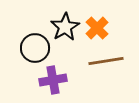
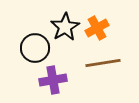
orange cross: rotated 15 degrees clockwise
brown line: moved 3 px left, 2 px down
